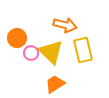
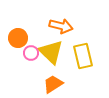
orange arrow: moved 4 px left, 1 px down
orange circle: moved 1 px right
yellow rectangle: moved 6 px down
orange trapezoid: moved 2 px left
